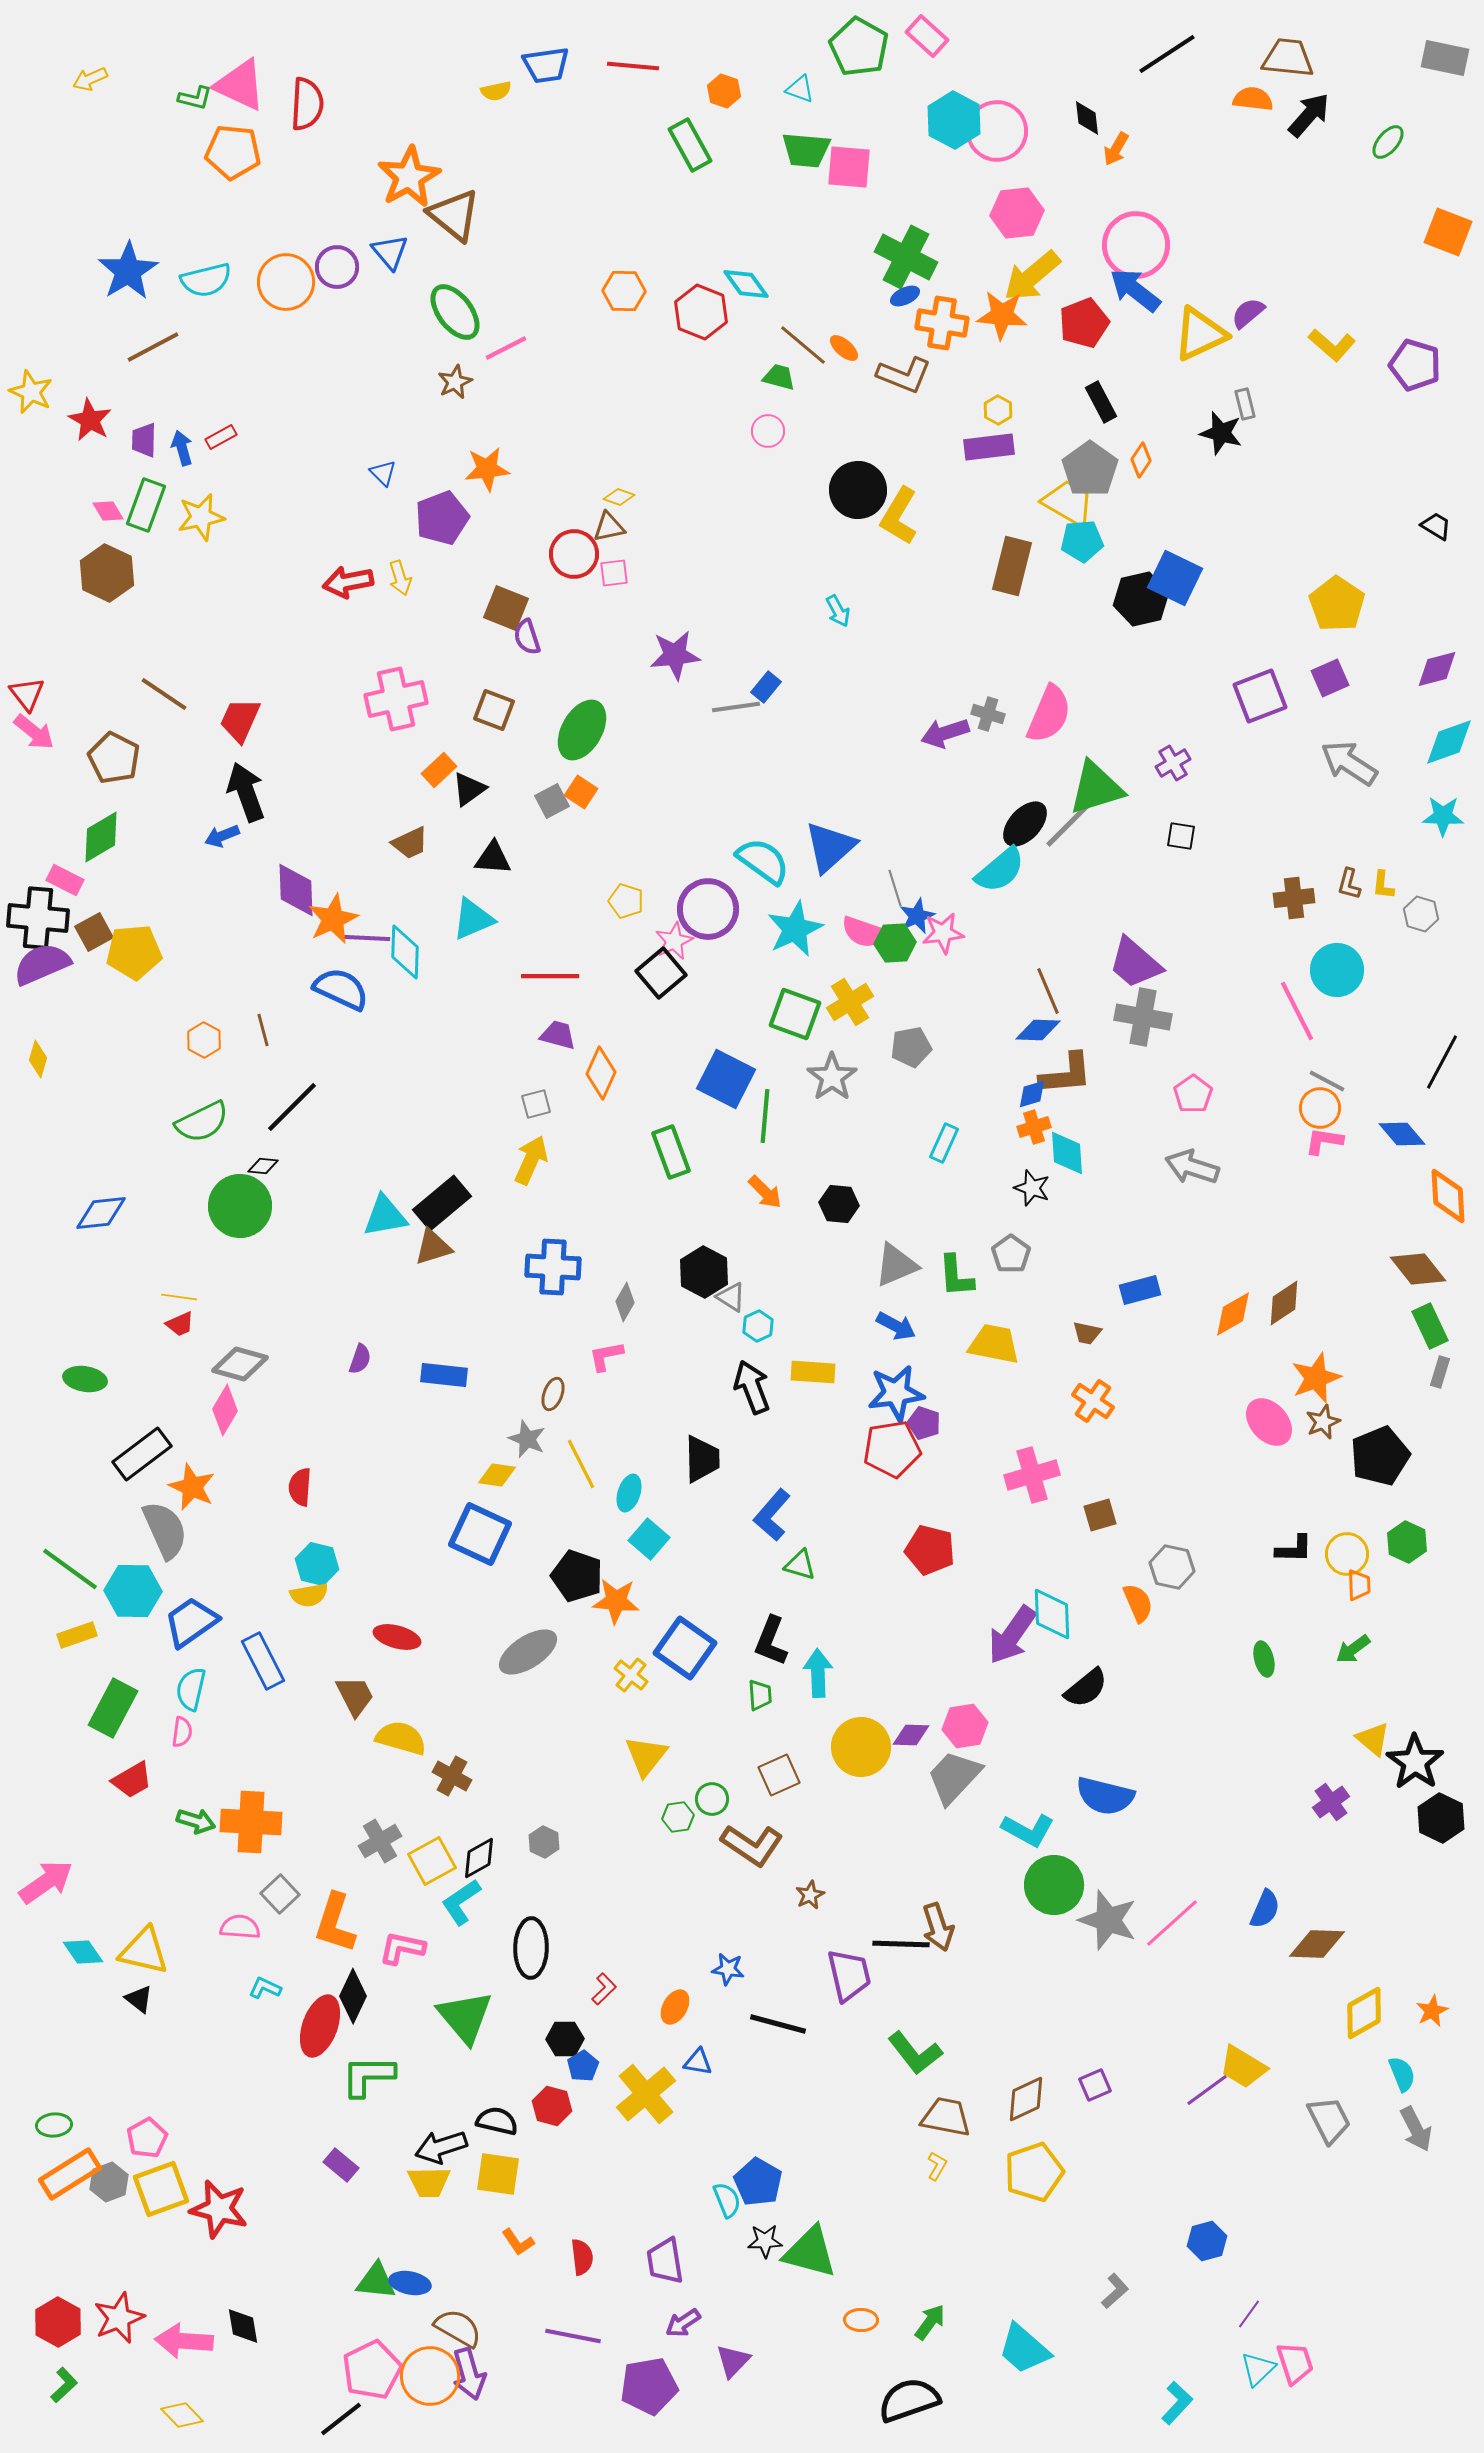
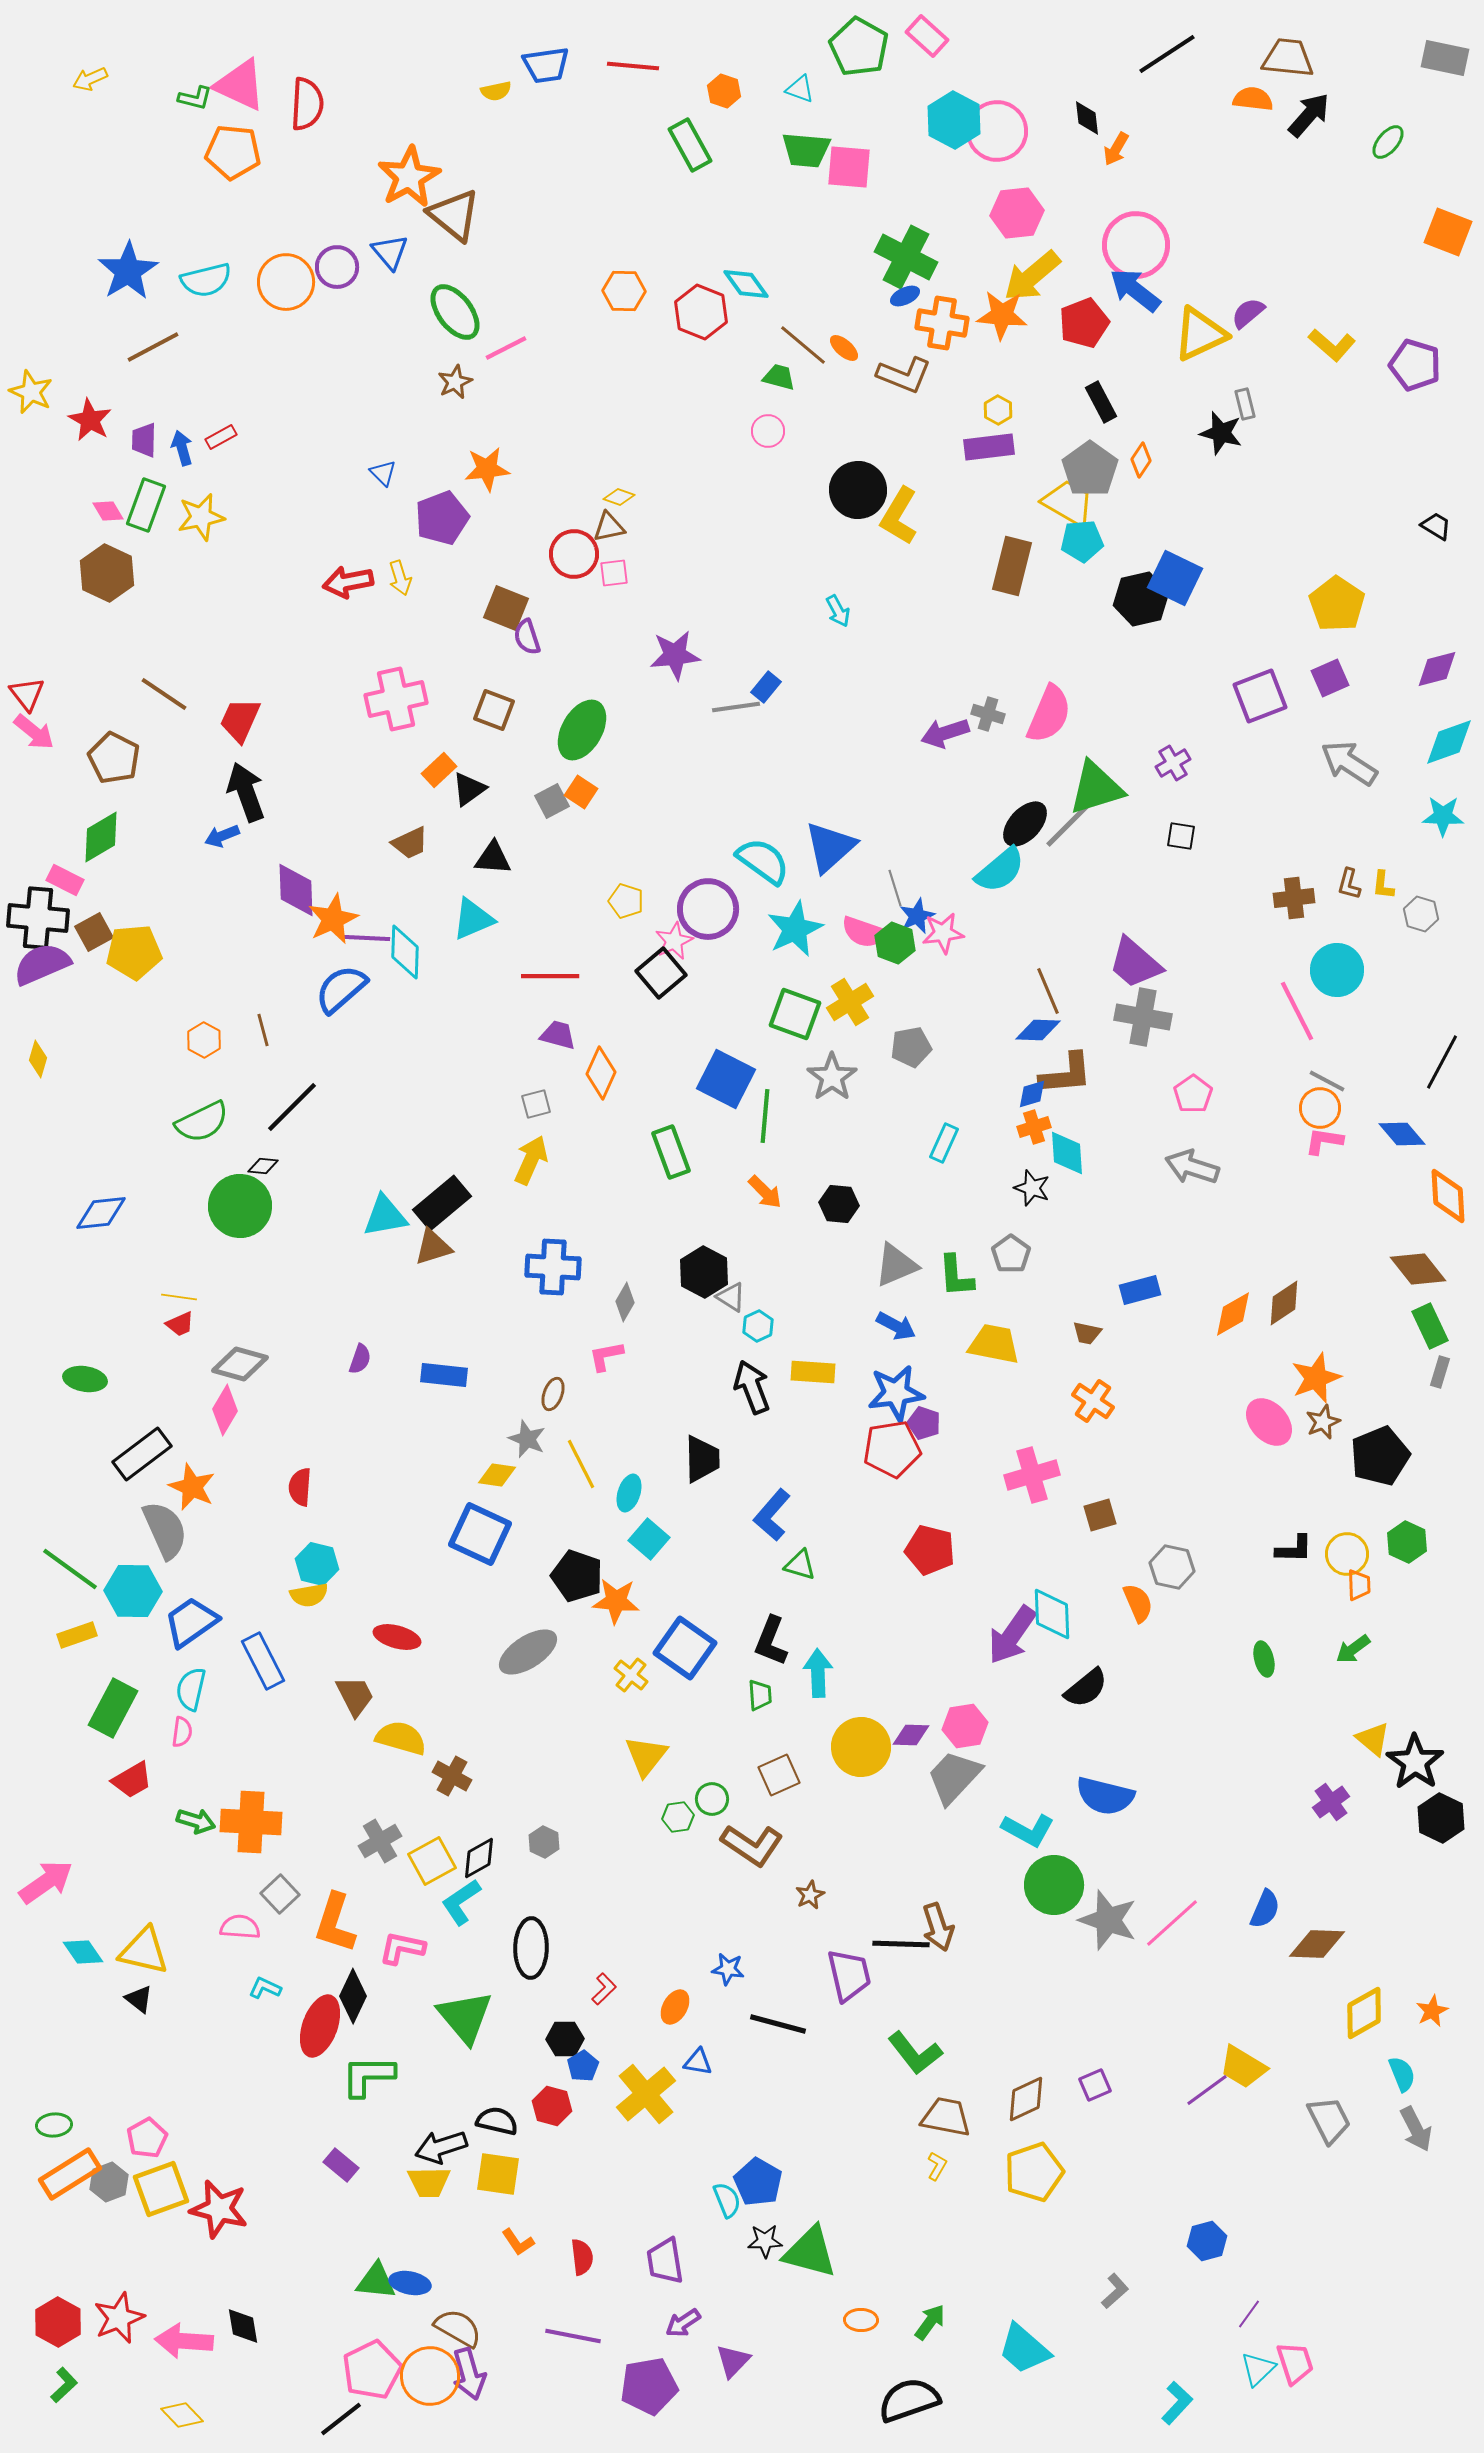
green hexagon at (895, 943): rotated 24 degrees clockwise
blue semicircle at (341, 989): rotated 66 degrees counterclockwise
